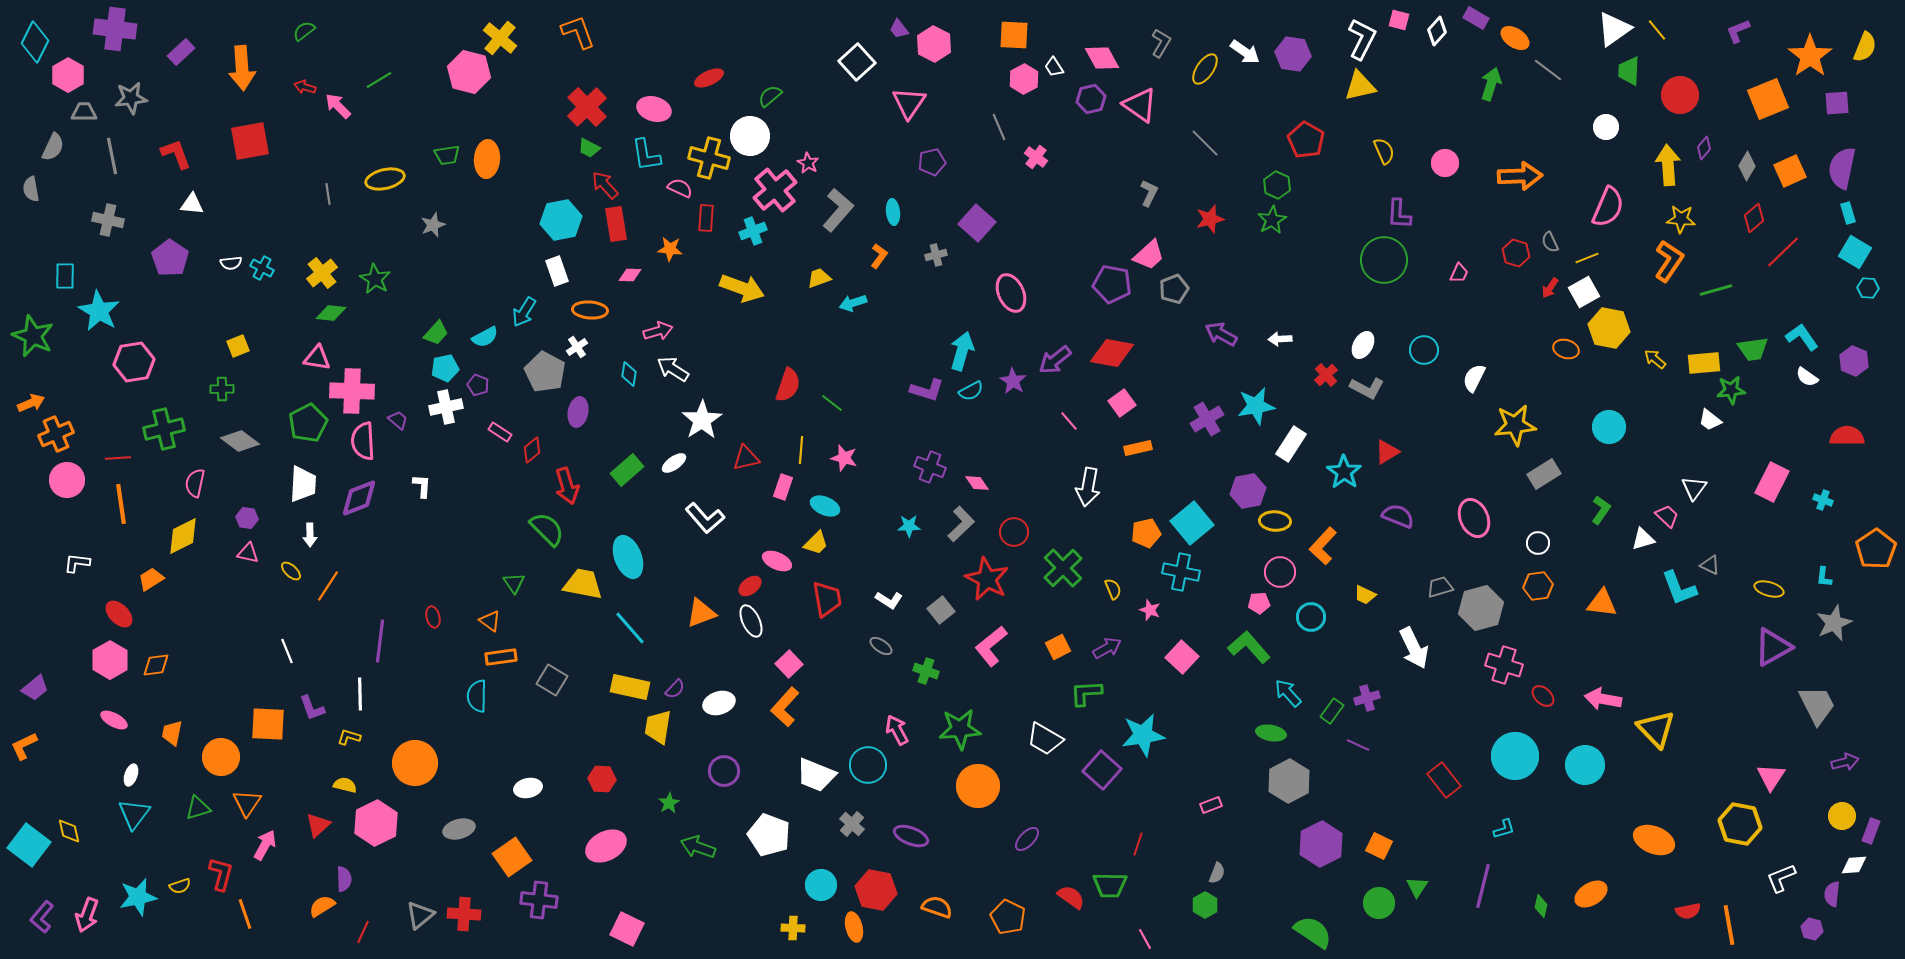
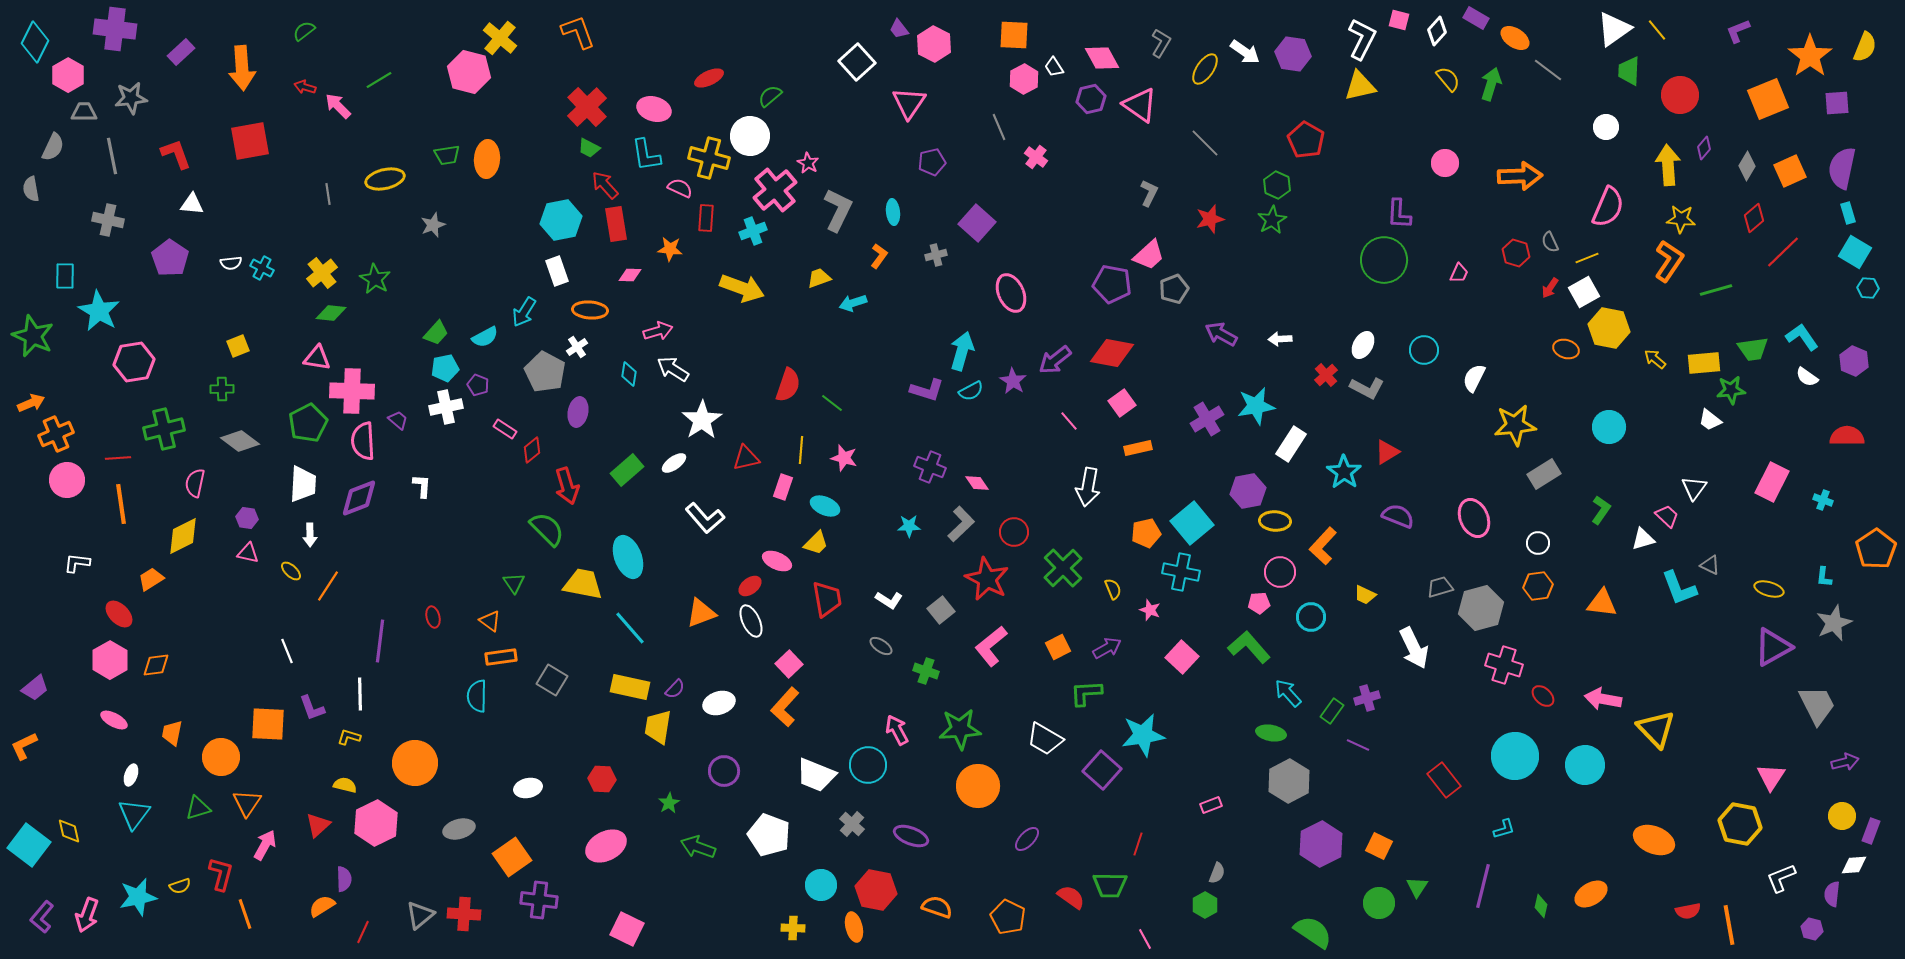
yellow semicircle at (1384, 151): moved 64 px right, 72 px up; rotated 16 degrees counterclockwise
gray L-shape at (838, 210): rotated 15 degrees counterclockwise
pink rectangle at (500, 432): moved 5 px right, 3 px up
